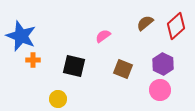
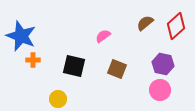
purple hexagon: rotated 15 degrees counterclockwise
brown square: moved 6 px left
